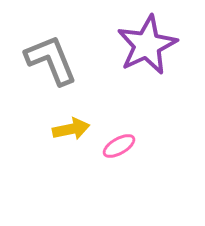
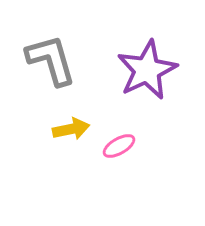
purple star: moved 25 px down
gray L-shape: rotated 6 degrees clockwise
